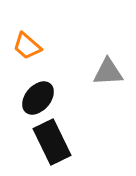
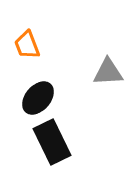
orange trapezoid: moved 1 px up; rotated 28 degrees clockwise
